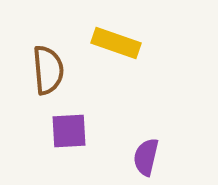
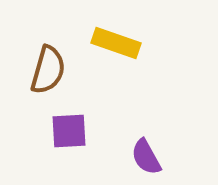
brown semicircle: rotated 21 degrees clockwise
purple semicircle: rotated 42 degrees counterclockwise
